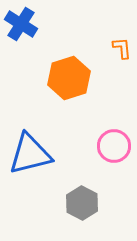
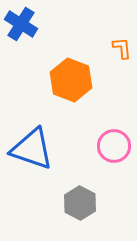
orange hexagon: moved 2 px right, 2 px down; rotated 21 degrees counterclockwise
blue triangle: moved 2 px right, 5 px up; rotated 33 degrees clockwise
gray hexagon: moved 2 px left
